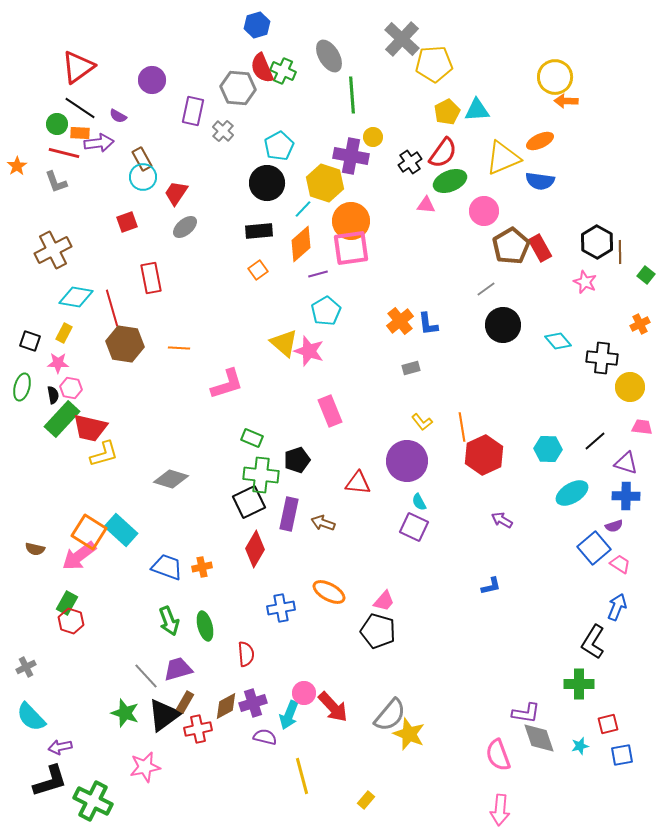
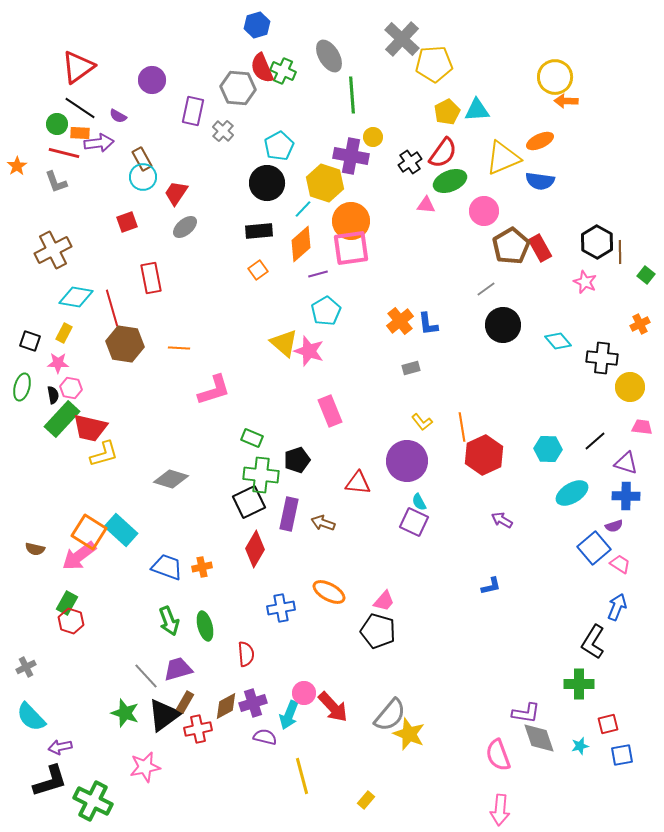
pink L-shape at (227, 384): moved 13 px left, 6 px down
purple square at (414, 527): moved 5 px up
